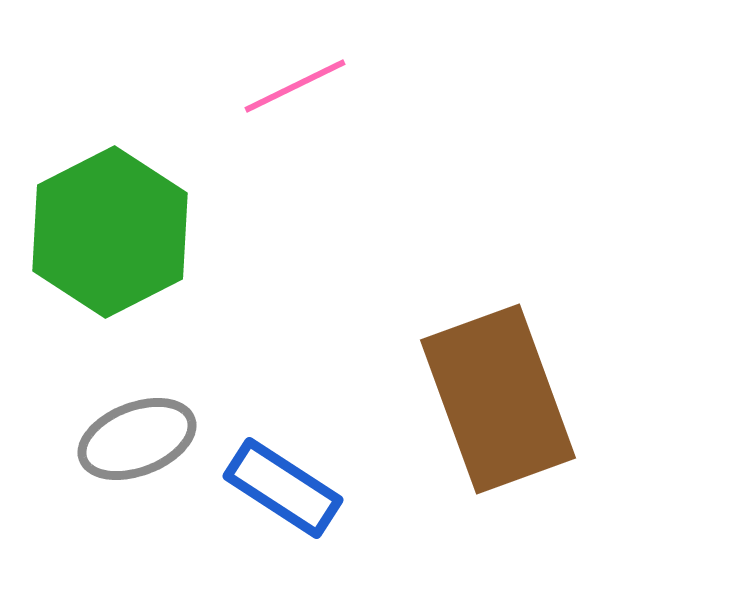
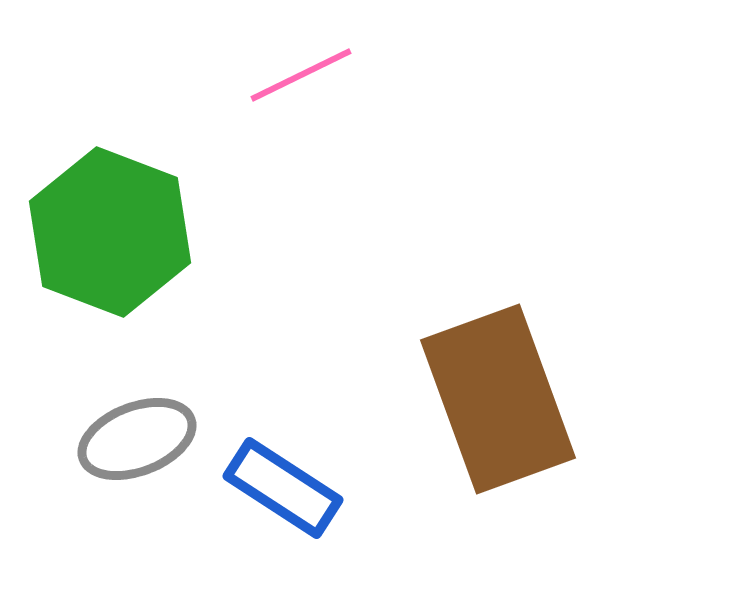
pink line: moved 6 px right, 11 px up
green hexagon: rotated 12 degrees counterclockwise
